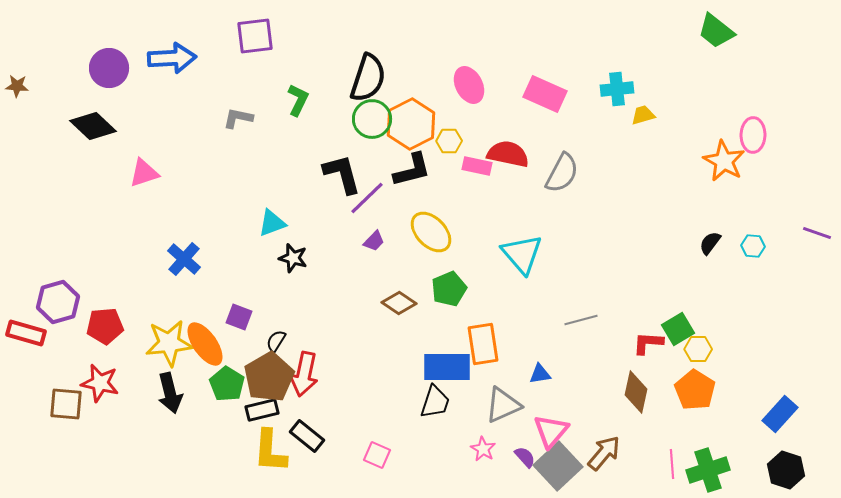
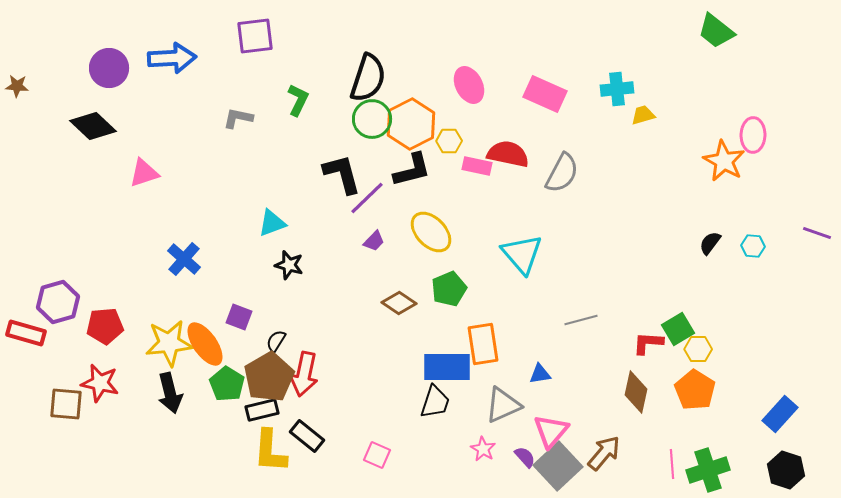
black star at (293, 258): moved 4 px left, 7 px down
